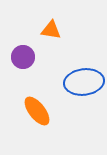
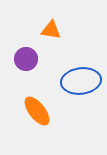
purple circle: moved 3 px right, 2 px down
blue ellipse: moved 3 px left, 1 px up
